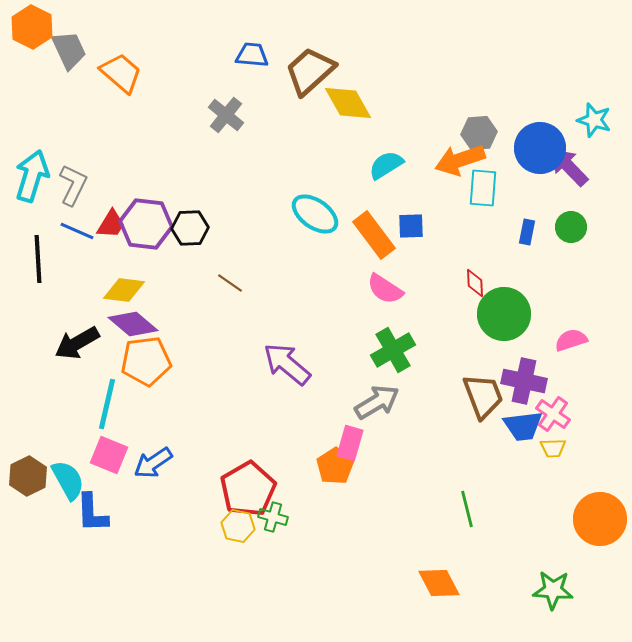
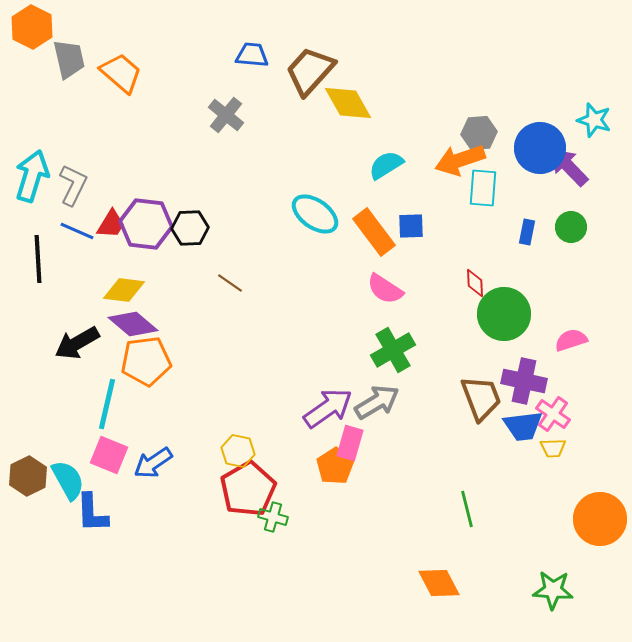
gray trapezoid at (69, 50): moved 9 px down; rotated 12 degrees clockwise
brown trapezoid at (310, 71): rotated 6 degrees counterclockwise
orange rectangle at (374, 235): moved 3 px up
purple arrow at (287, 364): moved 41 px right, 44 px down; rotated 105 degrees clockwise
brown trapezoid at (483, 396): moved 2 px left, 2 px down
yellow hexagon at (238, 526): moved 75 px up
